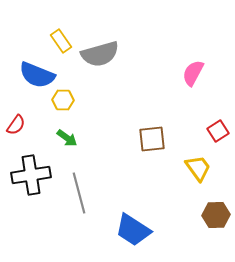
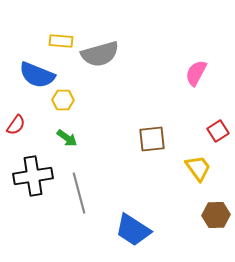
yellow rectangle: rotated 50 degrees counterclockwise
pink semicircle: moved 3 px right
black cross: moved 2 px right, 1 px down
